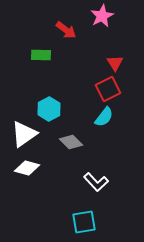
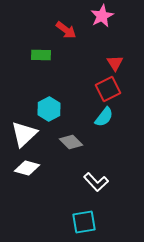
white triangle: rotated 8 degrees counterclockwise
